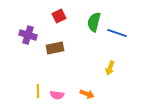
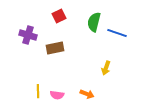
yellow arrow: moved 4 px left
